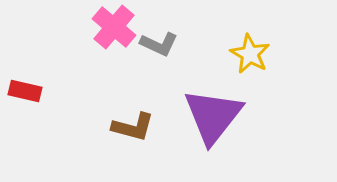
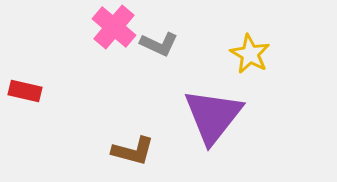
brown L-shape: moved 24 px down
